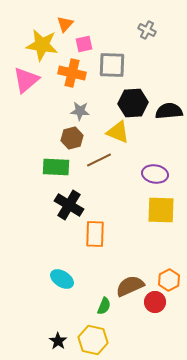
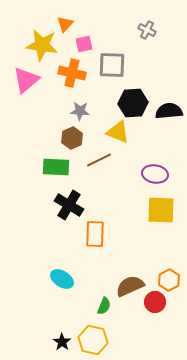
brown hexagon: rotated 10 degrees counterclockwise
black star: moved 4 px right, 1 px down
